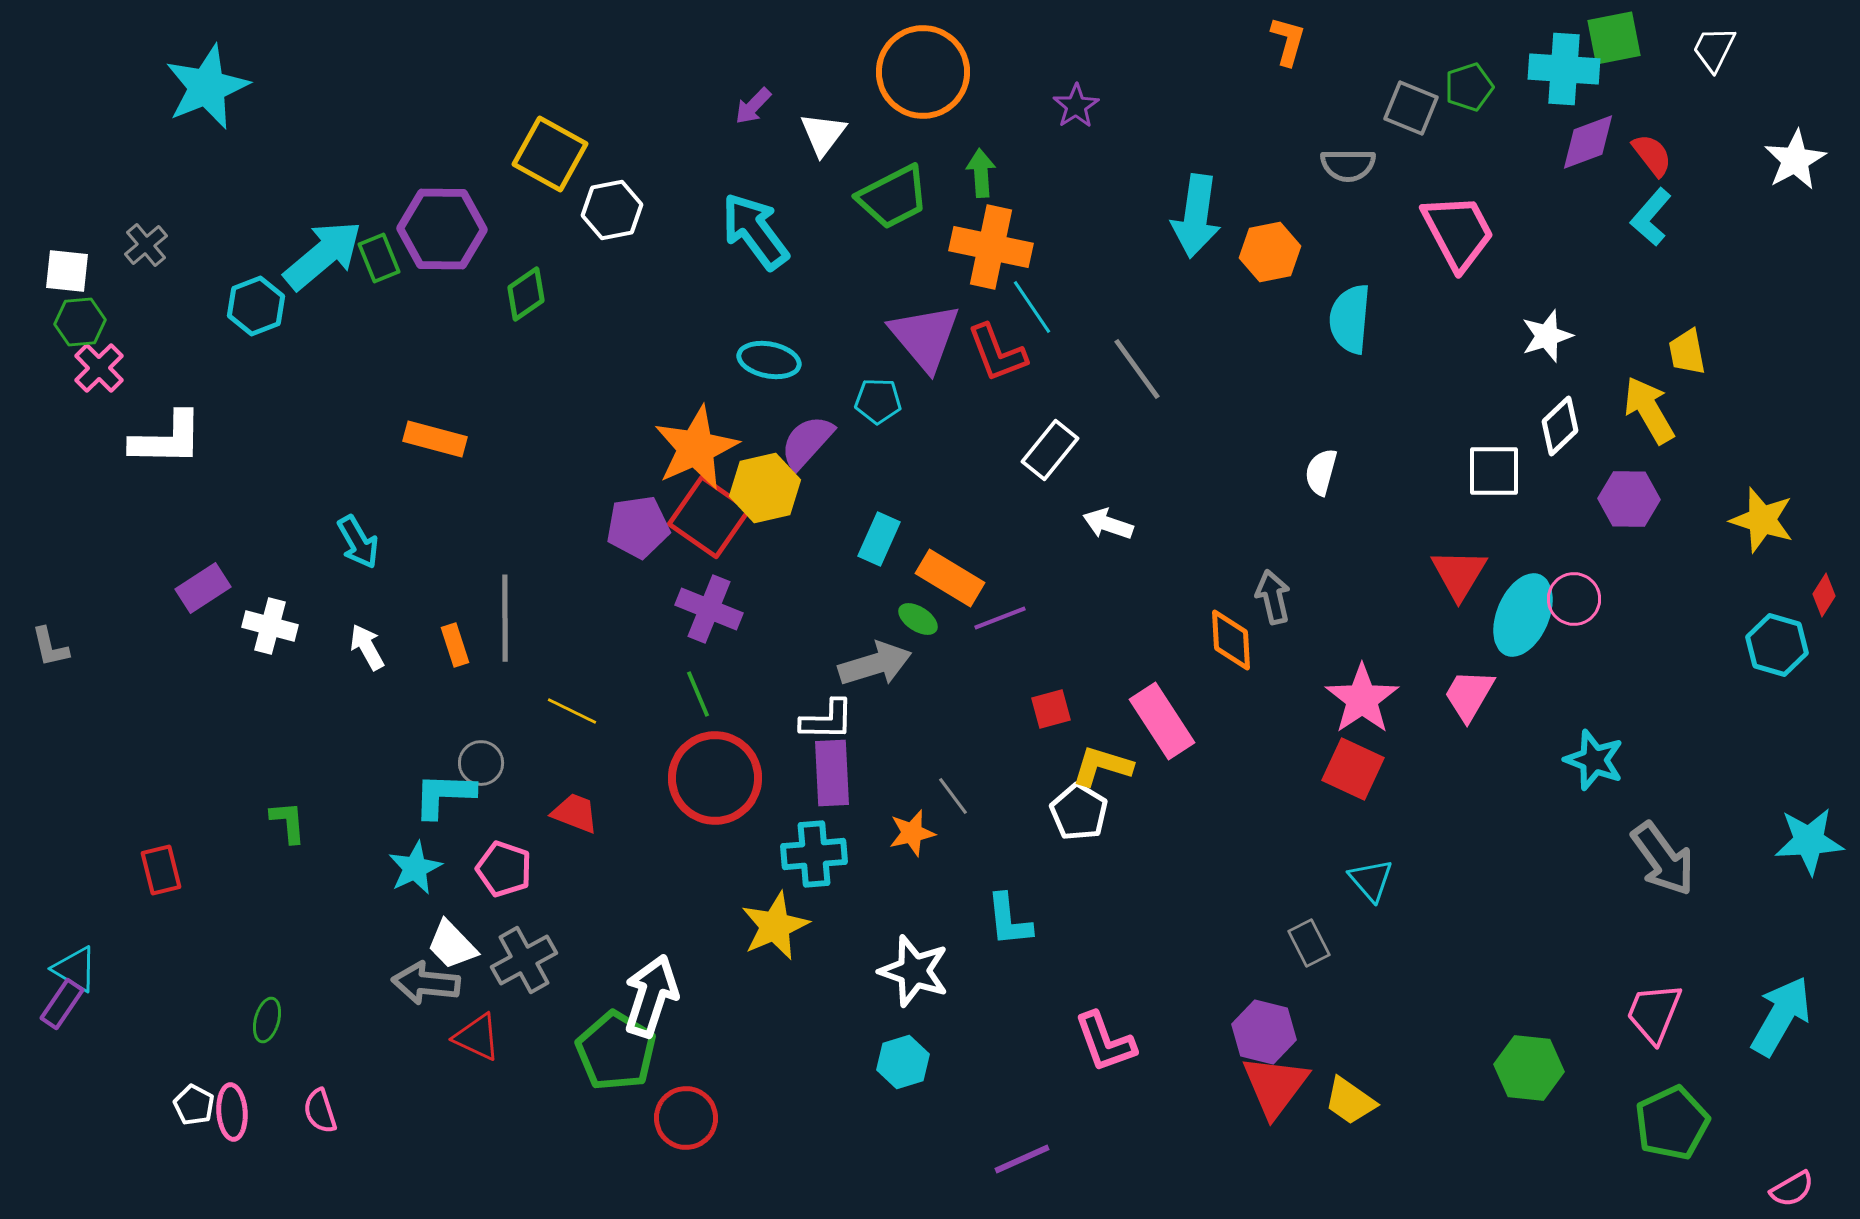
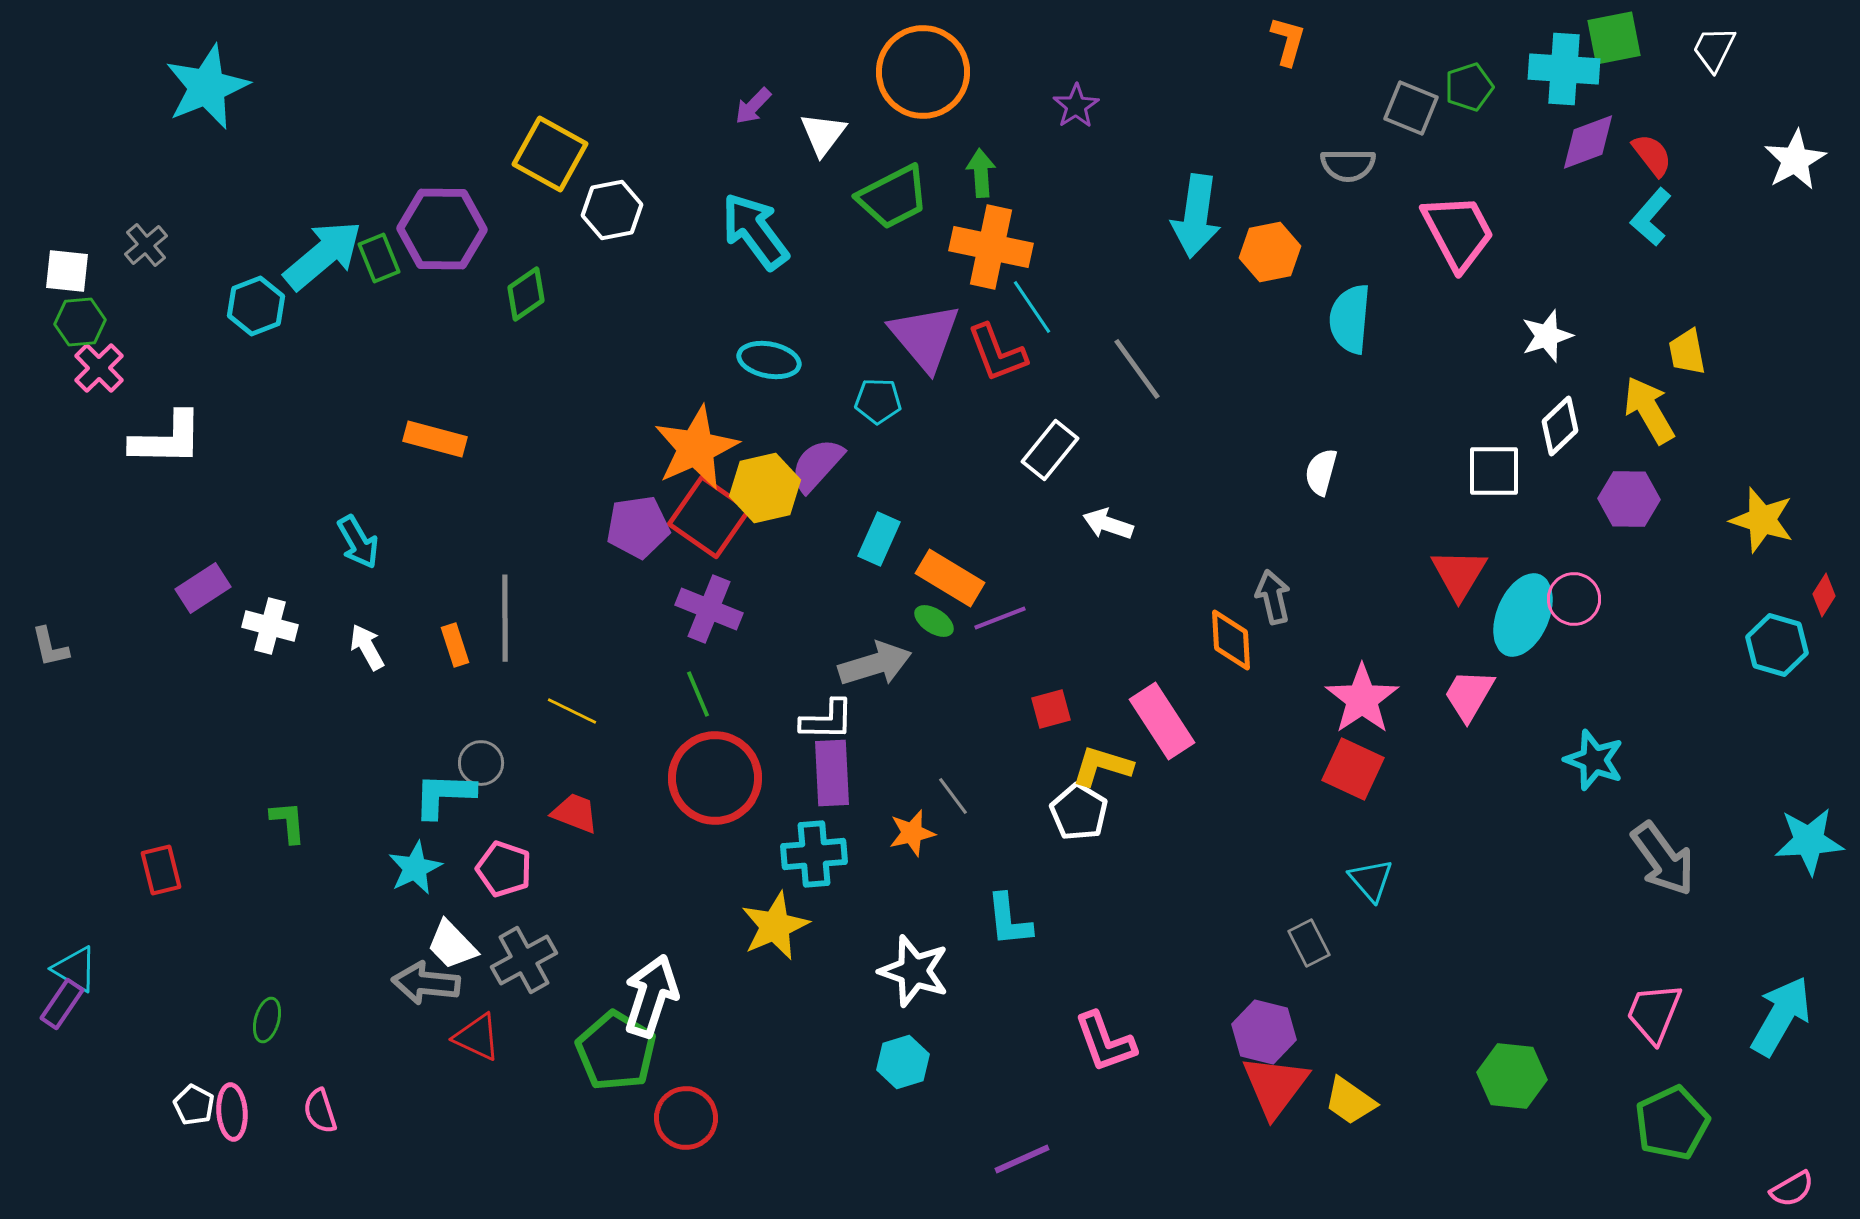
purple semicircle at (807, 442): moved 10 px right, 23 px down
green ellipse at (918, 619): moved 16 px right, 2 px down
green hexagon at (1529, 1068): moved 17 px left, 8 px down
